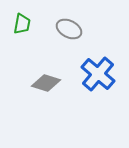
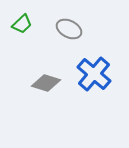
green trapezoid: rotated 35 degrees clockwise
blue cross: moved 4 px left
